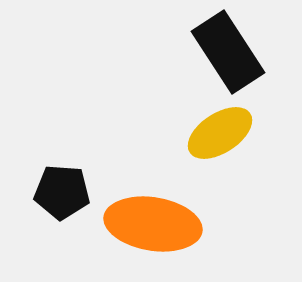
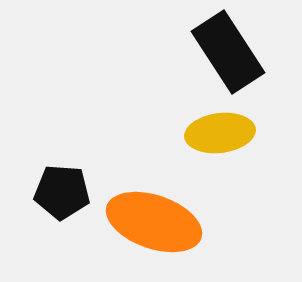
yellow ellipse: rotated 26 degrees clockwise
orange ellipse: moved 1 px right, 2 px up; rotated 10 degrees clockwise
